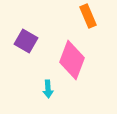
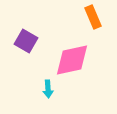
orange rectangle: moved 5 px right, 1 px down
pink diamond: rotated 57 degrees clockwise
